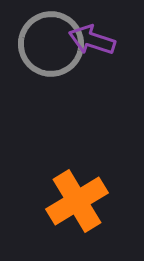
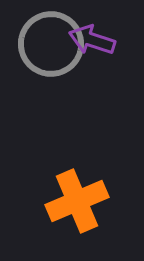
orange cross: rotated 8 degrees clockwise
